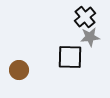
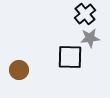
black cross: moved 3 px up
gray star: moved 1 px down
